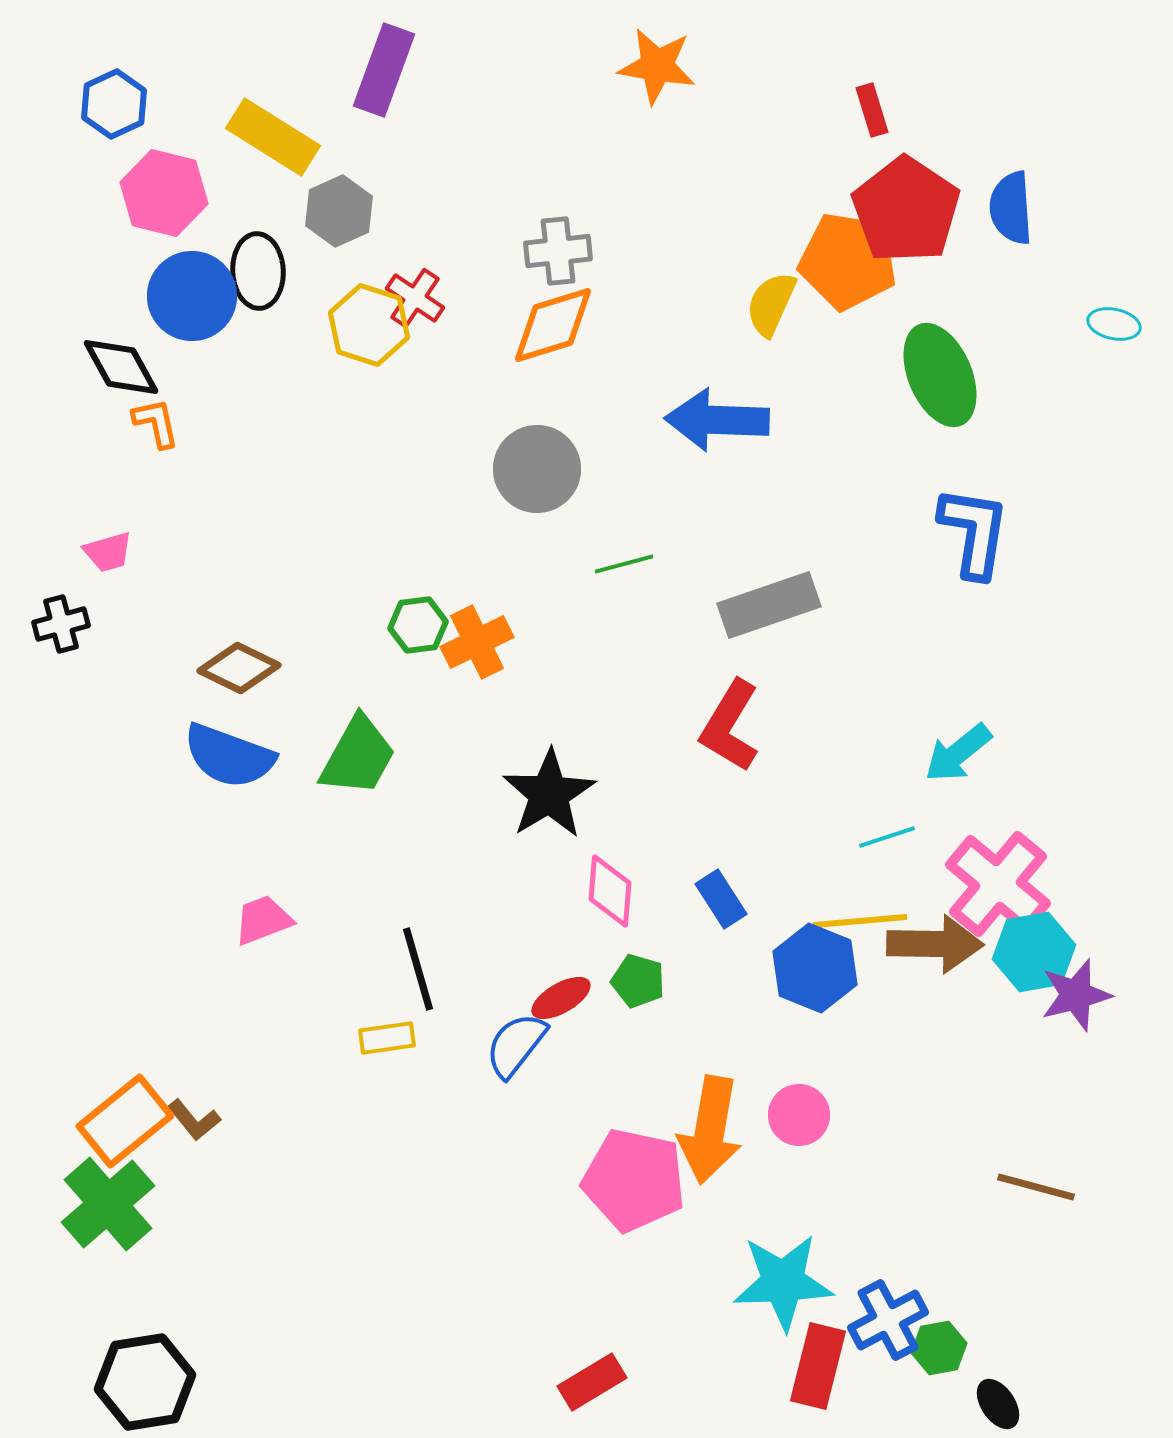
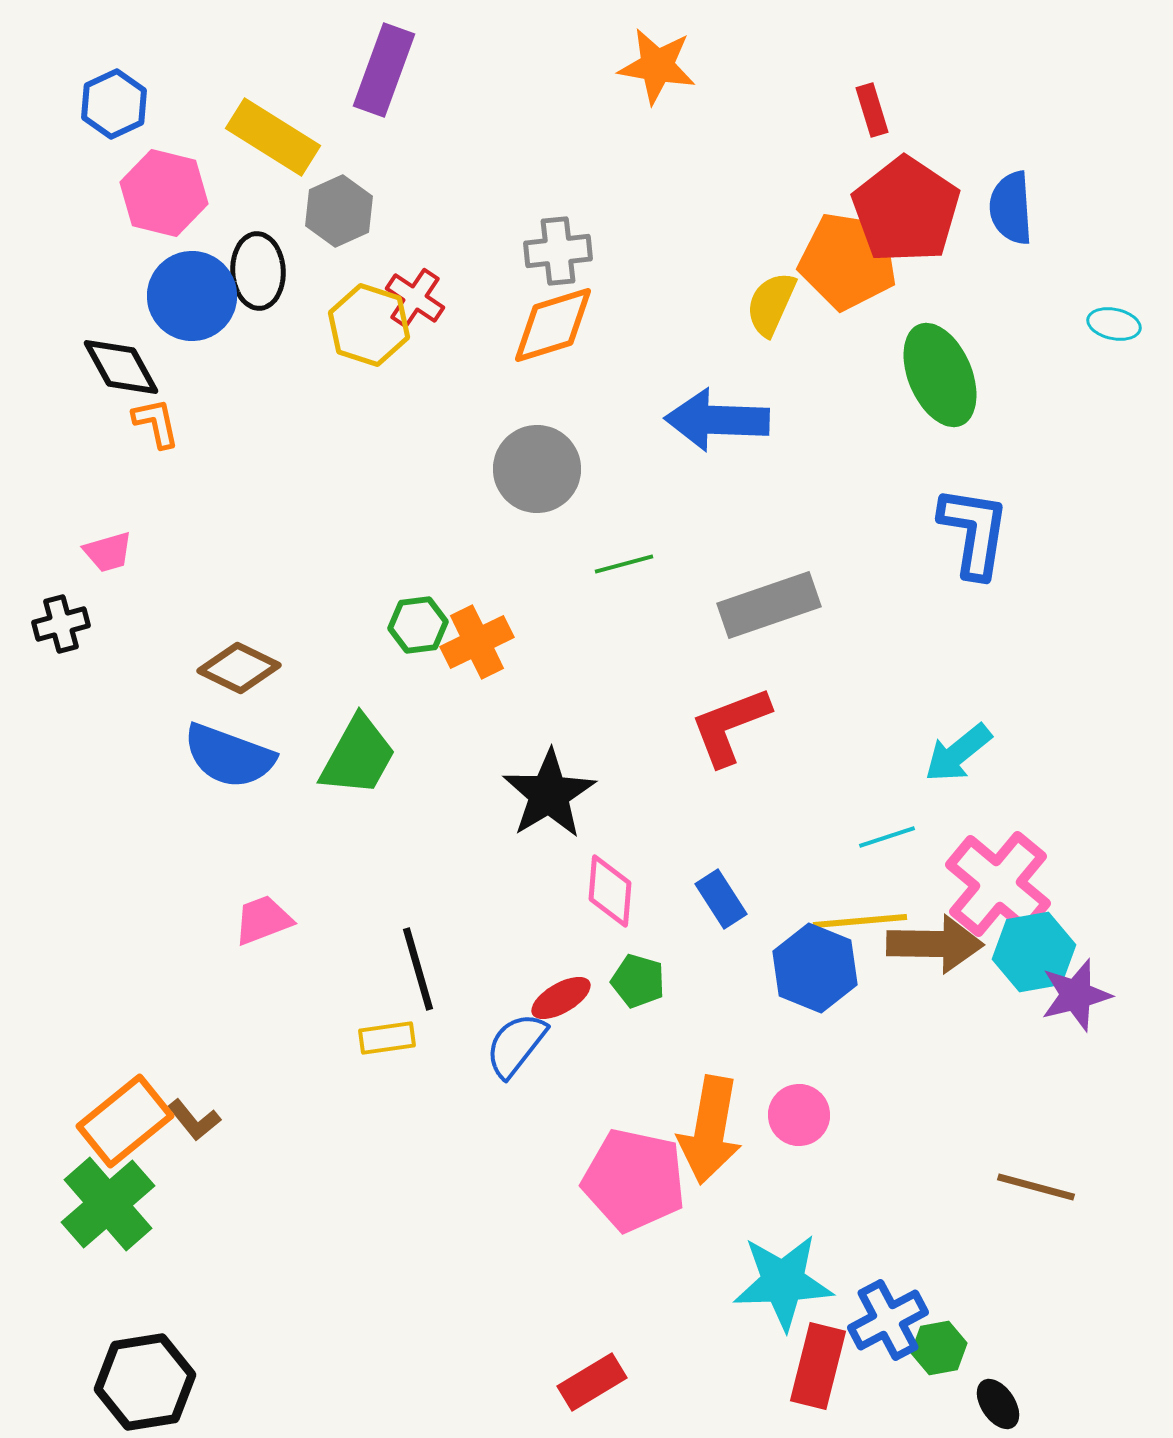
red L-shape at (730, 726): rotated 38 degrees clockwise
